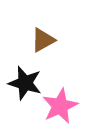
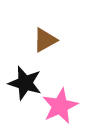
brown triangle: moved 2 px right
